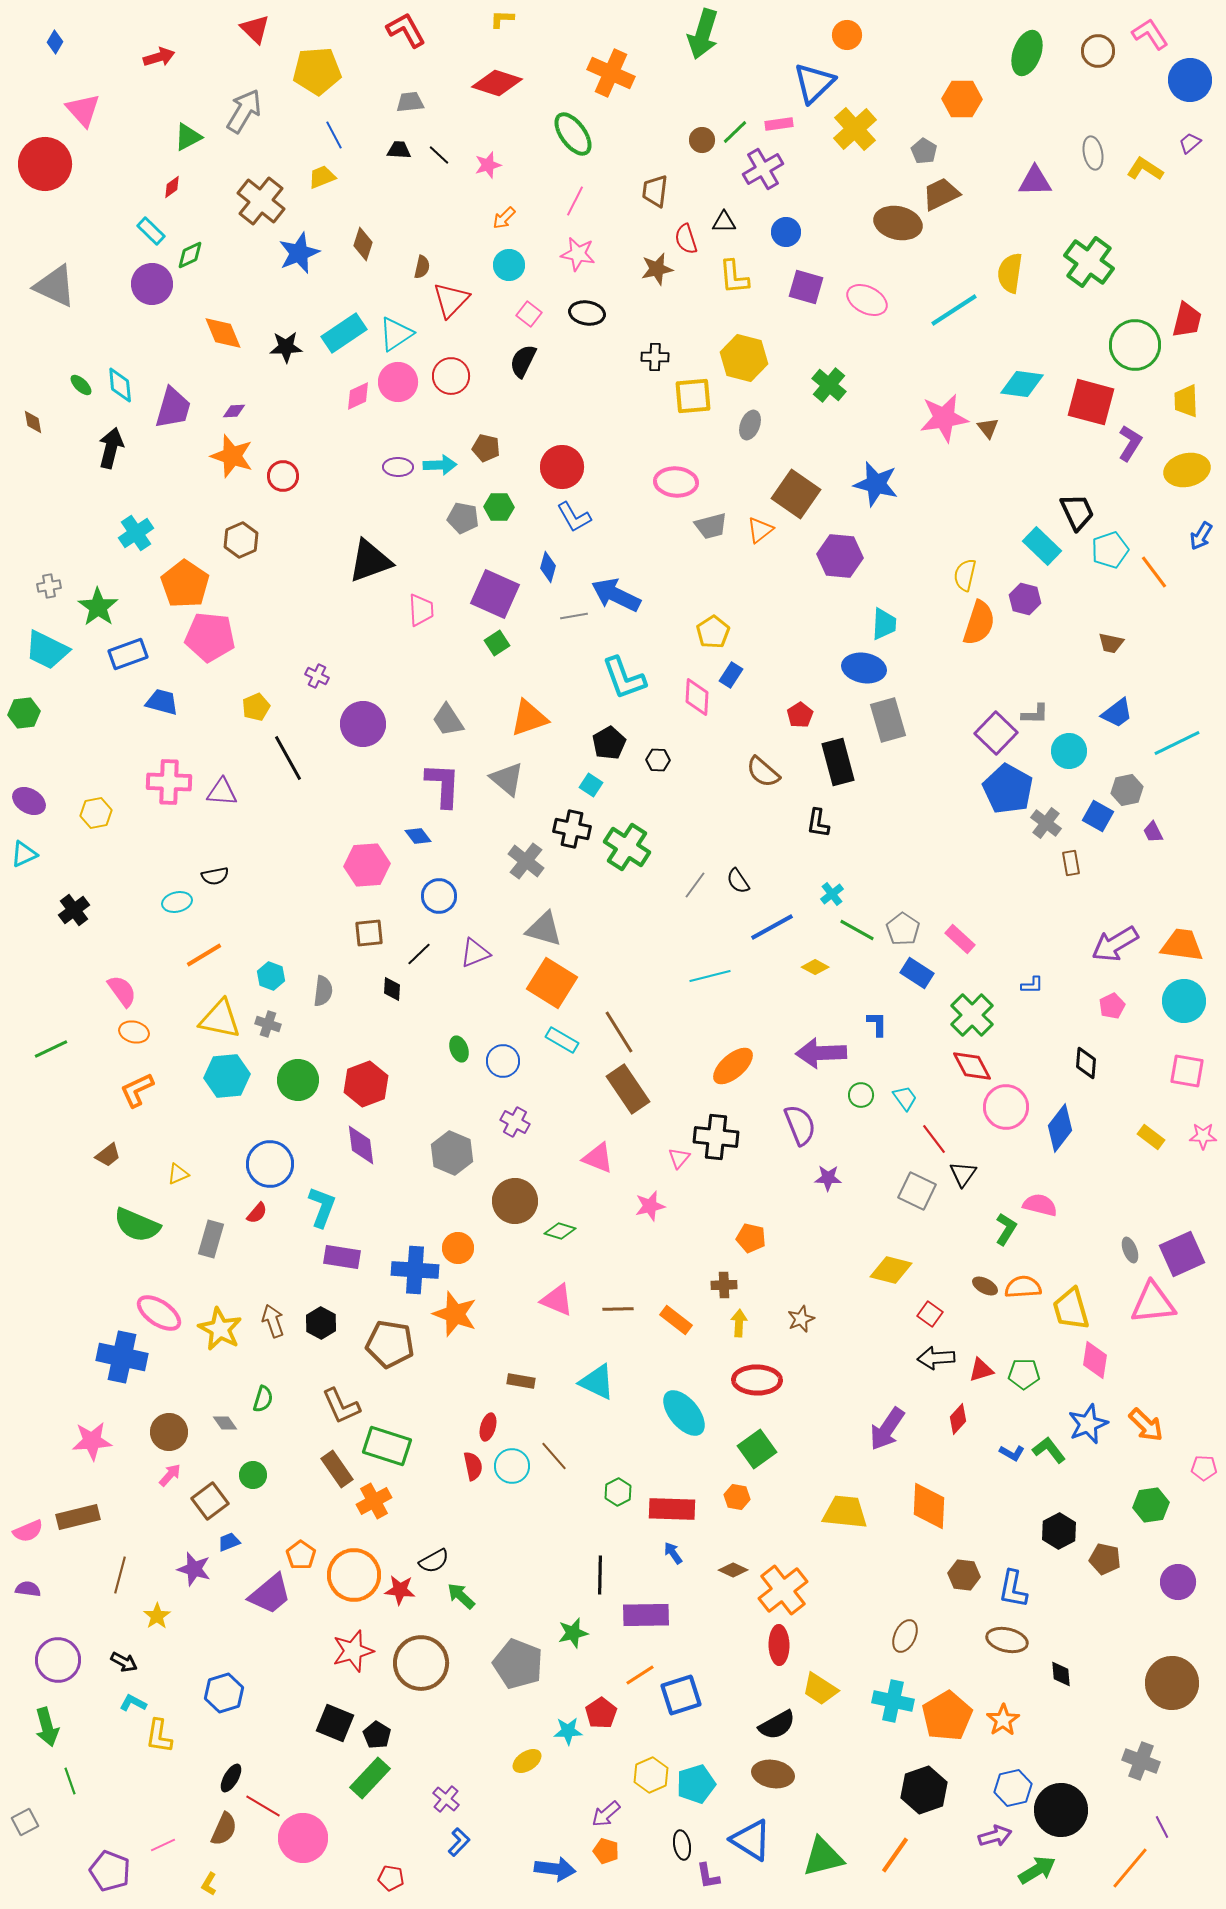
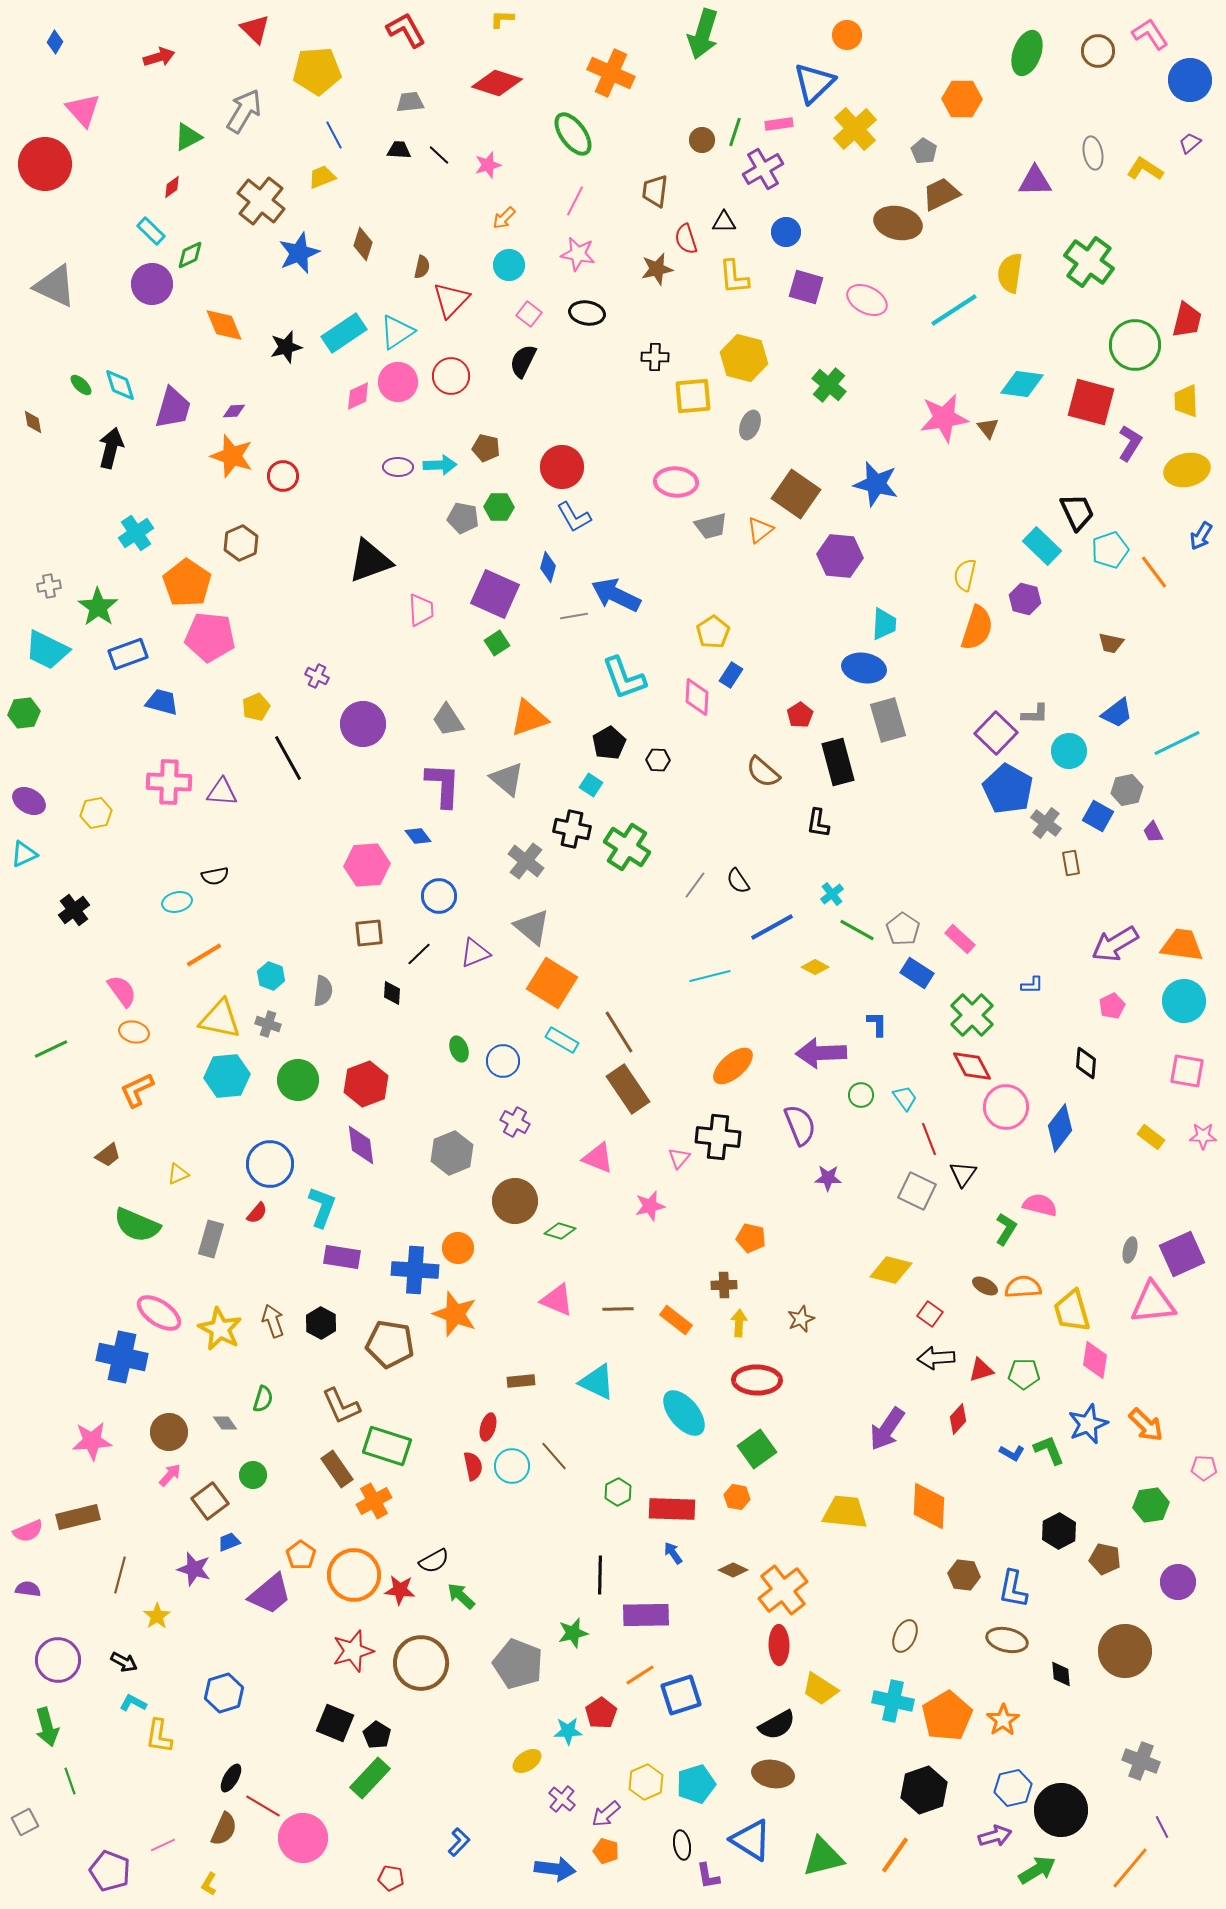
green line at (735, 132): rotated 28 degrees counterclockwise
orange diamond at (223, 333): moved 1 px right, 8 px up
cyan triangle at (396, 334): moved 1 px right, 2 px up
black star at (286, 347): rotated 12 degrees counterclockwise
cyan diamond at (120, 385): rotated 12 degrees counterclockwise
brown hexagon at (241, 540): moved 3 px down
orange pentagon at (185, 584): moved 2 px right, 1 px up
orange semicircle at (979, 623): moved 2 px left, 5 px down
gray triangle at (544, 929): moved 12 px left, 2 px up; rotated 24 degrees clockwise
black diamond at (392, 989): moved 4 px down
black cross at (716, 1137): moved 2 px right
red line at (934, 1139): moved 5 px left; rotated 16 degrees clockwise
gray hexagon at (452, 1153): rotated 15 degrees clockwise
gray ellipse at (1130, 1250): rotated 35 degrees clockwise
yellow trapezoid at (1071, 1309): moved 1 px right, 2 px down
brown rectangle at (521, 1381): rotated 16 degrees counterclockwise
green L-shape at (1049, 1450): rotated 16 degrees clockwise
brown circle at (1172, 1683): moved 47 px left, 32 px up
yellow hexagon at (651, 1775): moved 5 px left, 7 px down
purple cross at (446, 1799): moved 116 px right
